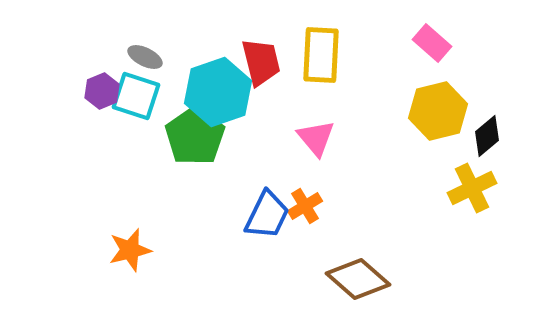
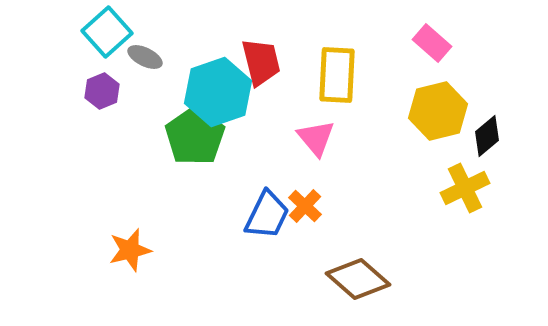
yellow rectangle: moved 16 px right, 20 px down
cyan square: moved 29 px left, 64 px up; rotated 30 degrees clockwise
yellow cross: moved 7 px left
orange cross: rotated 16 degrees counterclockwise
